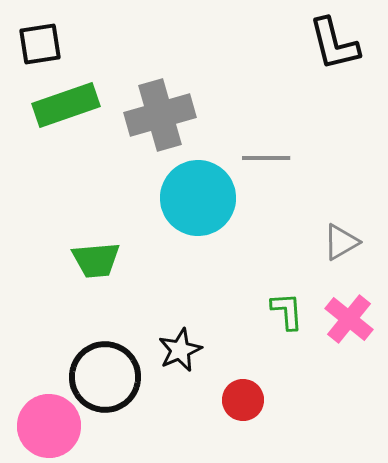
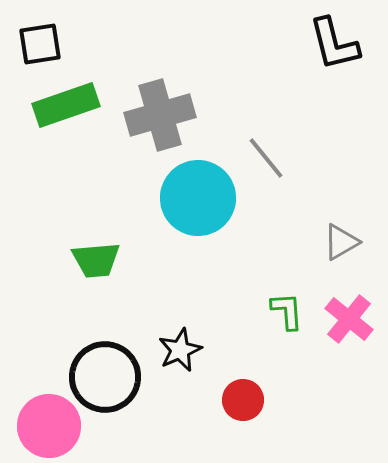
gray line: rotated 51 degrees clockwise
